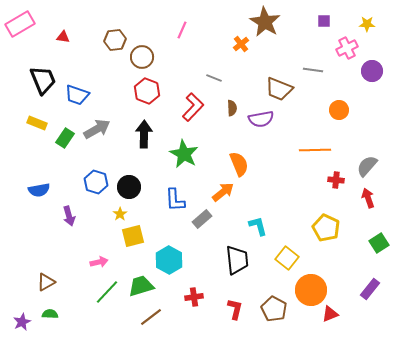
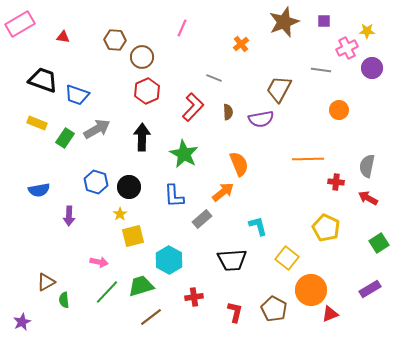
brown star at (265, 22): moved 19 px right; rotated 20 degrees clockwise
yellow star at (367, 24): moved 7 px down
pink line at (182, 30): moved 2 px up
brown hexagon at (115, 40): rotated 10 degrees clockwise
gray line at (313, 70): moved 8 px right
purple circle at (372, 71): moved 3 px up
black trapezoid at (43, 80): rotated 48 degrees counterclockwise
brown trapezoid at (279, 89): rotated 96 degrees clockwise
red hexagon at (147, 91): rotated 15 degrees clockwise
brown semicircle at (232, 108): moved 4 px left, 4 px down
black arrow at (144, 134): moved 2 px left, 3 px down
orange line at (315, 150): moved 7 px left, 9 px down
gray semicircle at (367, 166): rotated 30 degrees counterclockwise
red cross at (336, 180): moved 2 px down
red arrow at (368, 198): rotated 42 degrees counterclockwise
blue L-shape at (175, 200): moved 1 px left, 4 px up
purple arrow at (69, 216): rotated 18 degrees clockwise
black trapezoid at (237, 260): moved 5 px left; rotated 92 degrees clockwise
pink arrow at (99, 262): rotated 24 degrees clockwise
purple rectangle at (370, 289): rotated 20 degrees clockwise
red L-shape at (235, 309): moved 3 px down
green semicircle at (50, 314): moved 14 px right, 14 px up; rotated 98 degrees counterclockwise
